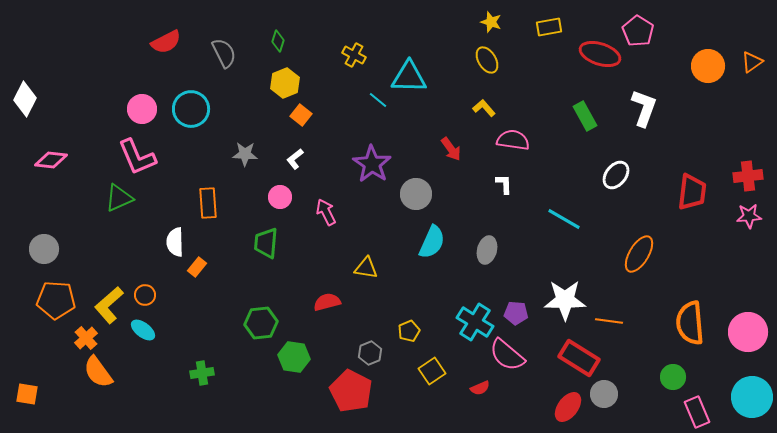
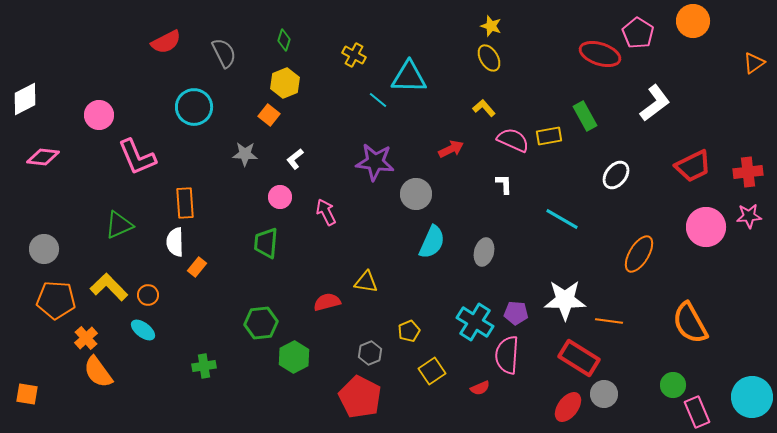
yellow star at (491, 22): moved 4 px down
yellow rectangle at (549, 27): moved 109 px down
pink pentagon at (638, 31): moved 2 px down
green diamond at (278, 41): moved 6 px right, 1 px up
yellow ellipse at (487, 60): moved 2 px right, 2 px up
orange triangle at (752, 62): moved 2 px right, 1 px down
orange circle at (708, 66): moved 15 px left, 45 px up
white diamond at (25, 99): rotated 36 degrees clockwise
white L-shape at (644, 108): moved 11 px right, 5 px up; rotated 33 degrees clockwise
pink circle at (142, 109): moved 43 px left, 6 px down
cyan circle at (191, 109): moved 3 px right, 2 px up
orange square at (301, 115): moved 32 px left
pink semicircle at (513, 140): rotated 16 degrees clockwise
red arrow at (451, 149): rotated 80 degrees counterclockwise
pink diamond at (51, 160): moved 8 px left, 3 px up
purple star at (372, 164): moved 3 px right, 2 px up; rotated 27 degrees counterclockwise
red cross at (748, 176): moved 4 px up
red trapezoid at (692, 192): moved 1 px right, 26 px up; rotated 57 degrees clockwise
green triangle at (119, 198): moved 27 px down
orange rectangle at (208, 203): moved 23 px left
cyan line at (564, 219): moved 2 px left
gray ellipse at (487, 250): moved 3 px left, 2 px down
yellow triangle at (366, 268): moved 14 px down
orange circle at (145, 295): moved 3 px right
yellow L-shape at (109, 305): moved 18 px up; rotated 87 degrees clockwise
orange semicircle at (690, 323): rotated 24 degrees counterclockwise
pink circle at (748, 332): moved 42 px left, 105 px up
pink semicircle at (507, 355): rotated 54 degrees clockwise
green hexagon at (294, 357): rotated 24 degrees clockwise
green cross at (202, 373): moved 2 px right, 7 px up
green circle at (673, 377): moved 8 px down
red pentagon at (351, 391): moved 9 px right, 6 px down
